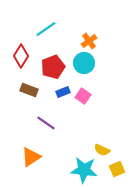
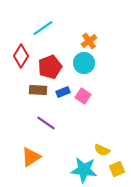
cyan line: moved 3 px left, 1 px up
red pentagon: moved 3 px left
brown rectangle: moved 9 px right; rotated 18 degrees counterclockwise
